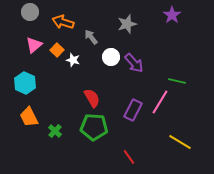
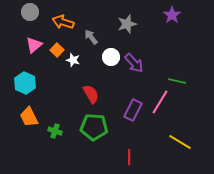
red semicircle: moved 1 px left, 4 px up
green cross: rotated 24 degrees counterclockwise
red line: rotated 35 degrees clockwise
